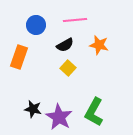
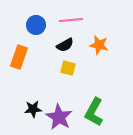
pink line: moved 4 px left
yellow square: rotated 28 degrees counterclockwise
black star: rotated 18 degrees counterclockwise
